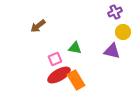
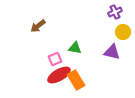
purple triangle: moved 1 px down
